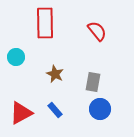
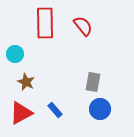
red semicircle: moved 14 px left, 5 px up
cyan circle: moved 1 px left, 3 px up
brown star: moved 29 px left, 8 px down
